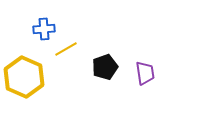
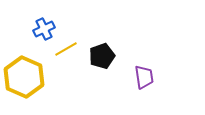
blue cross: rotated 20 degrees counterclockwise
black pentagon: moved 3 px left, 11 px up
purple trapezoid: moved 1 px left, 4 px down
